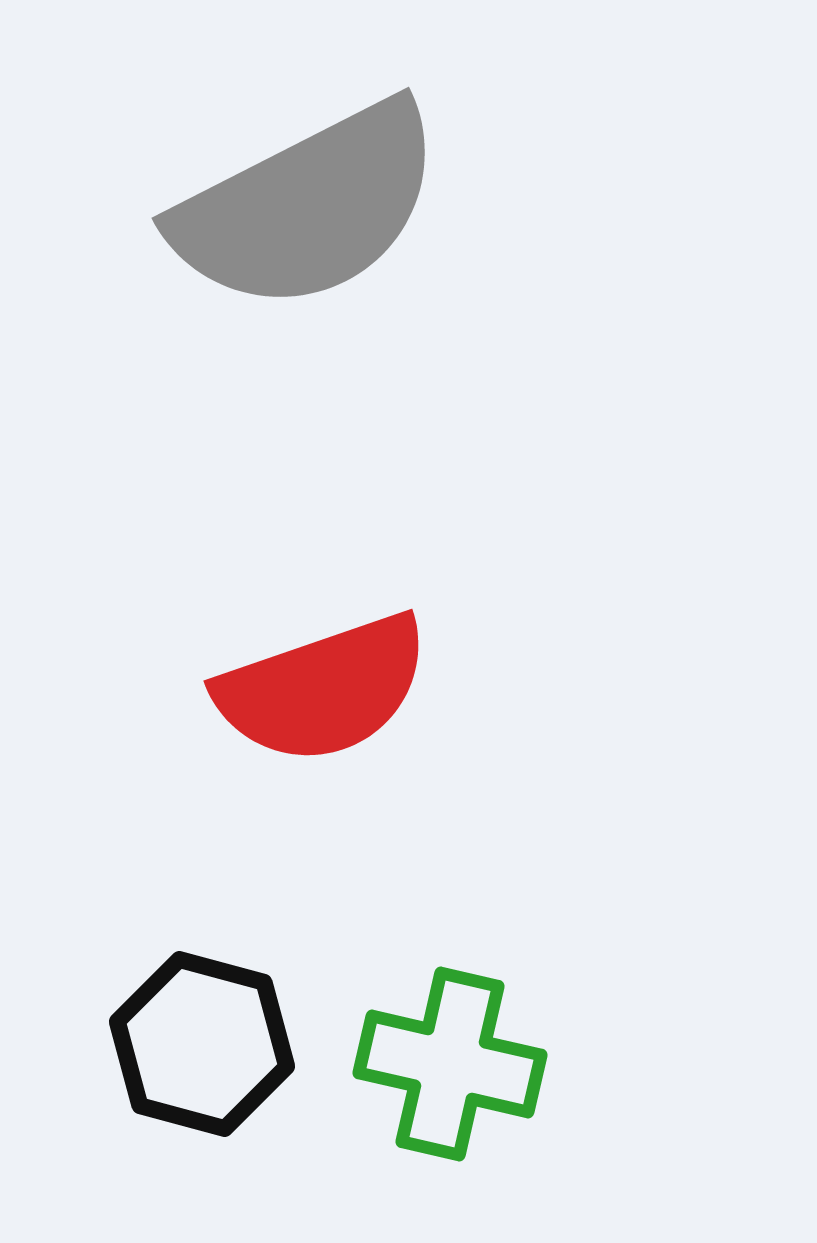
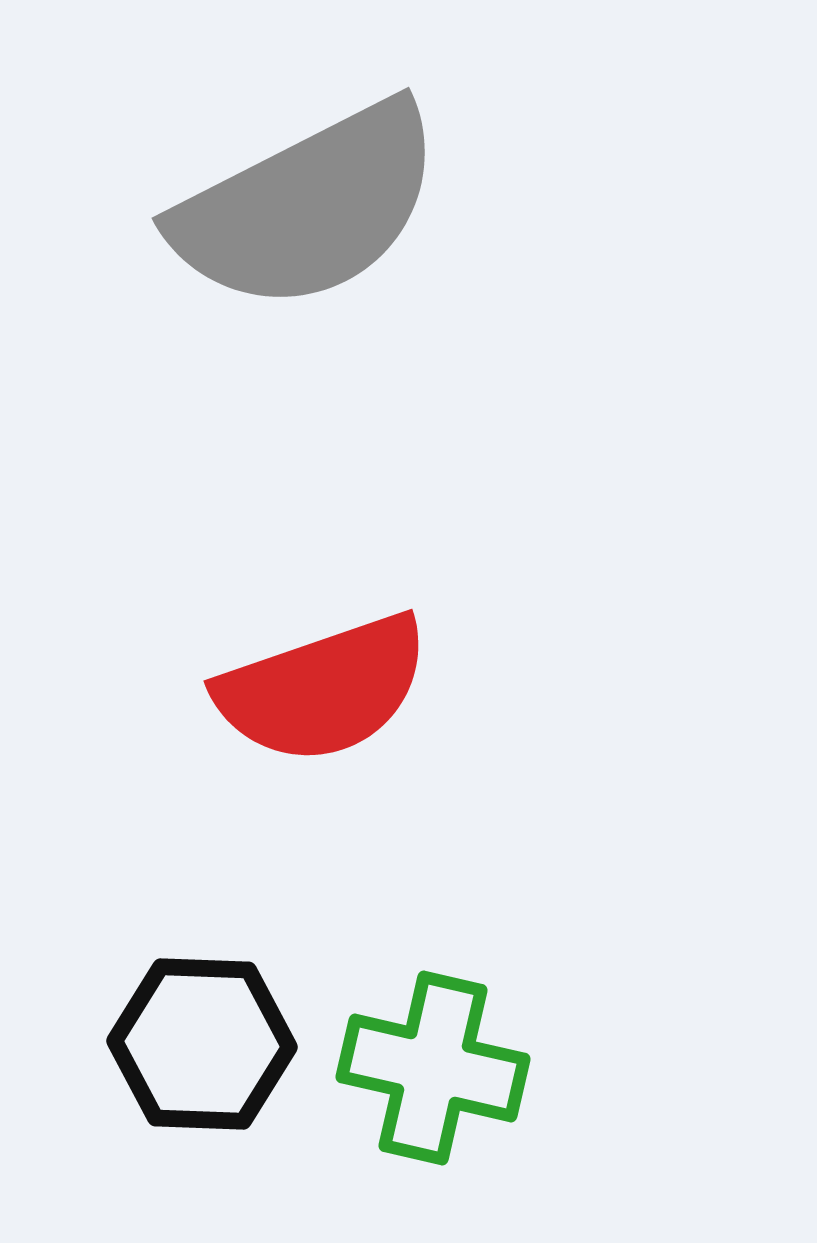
black hexagon: rotated 13 degrees counterclockwise
green cross: moved 17 px left, 4 px down
